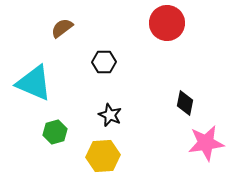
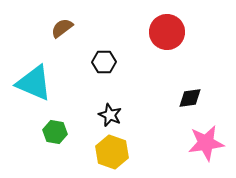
red circle: moved 9 px down
black diamond: moved 5 px right, 5 px up; rotated 70 degrees clockwise
green hexagon: rotated 25 degrees clockwise
yellow hexagon: moved 9 px right, 4 px up; rotated 24 degrees clockwise
